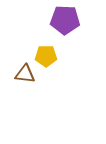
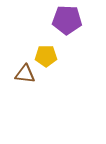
purple pentagon: moved 2 px right
